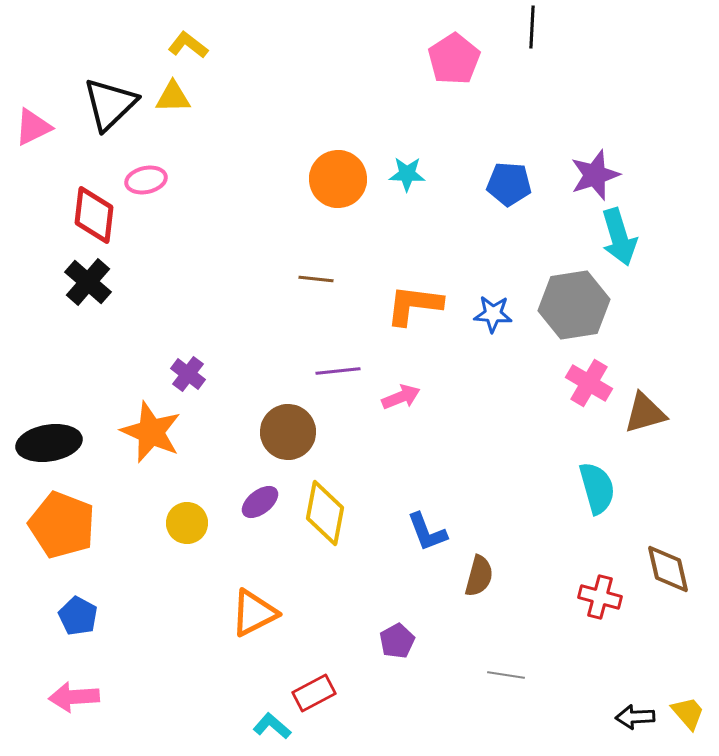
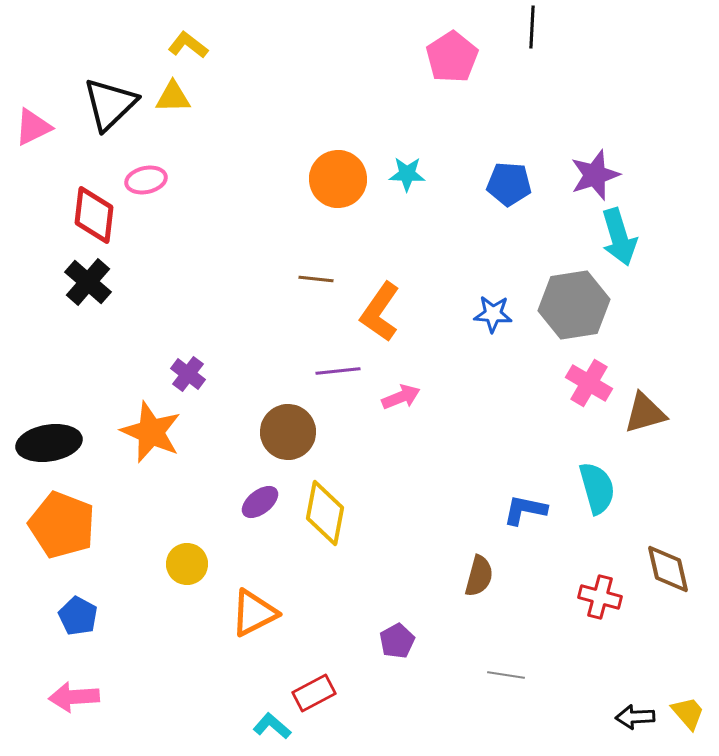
pink pentagon at (454, 59): moved 2 px left, 2 px up
orange L-shape at (414, 305): moved 34 px left, 7 px down; rotated 62 degrees counterclockwise
yellow circle at (187, 523): moved 41 px down
blue L-shape at (427, 532): moved 98 px right, 22 px up; rotated 123 degrees clockwise
